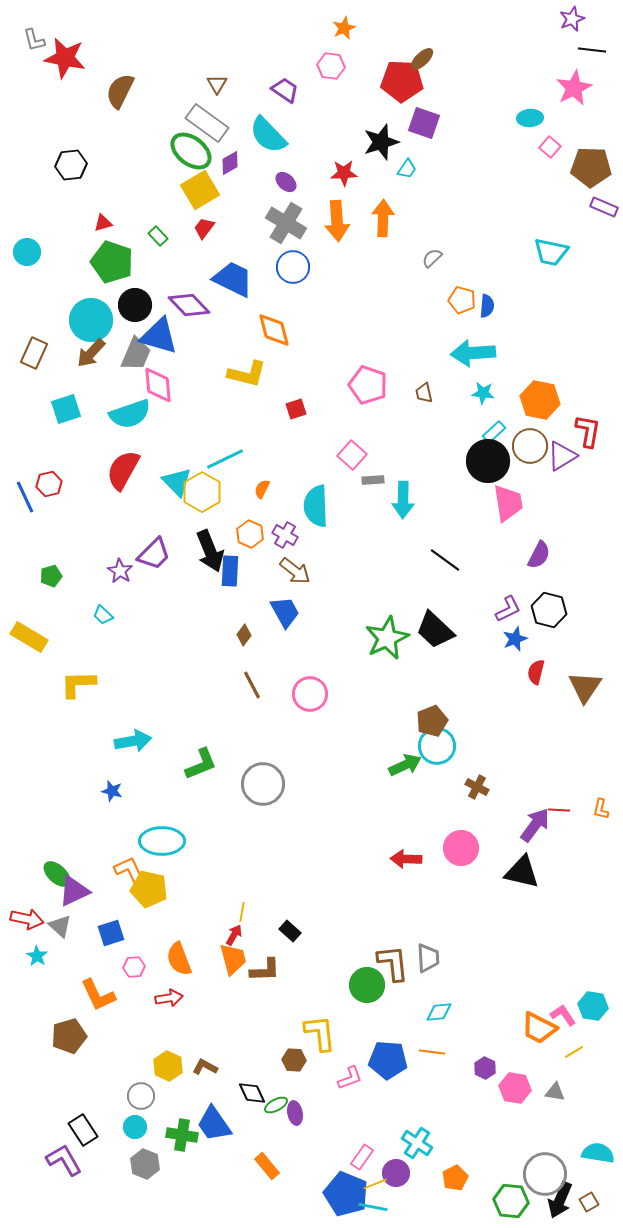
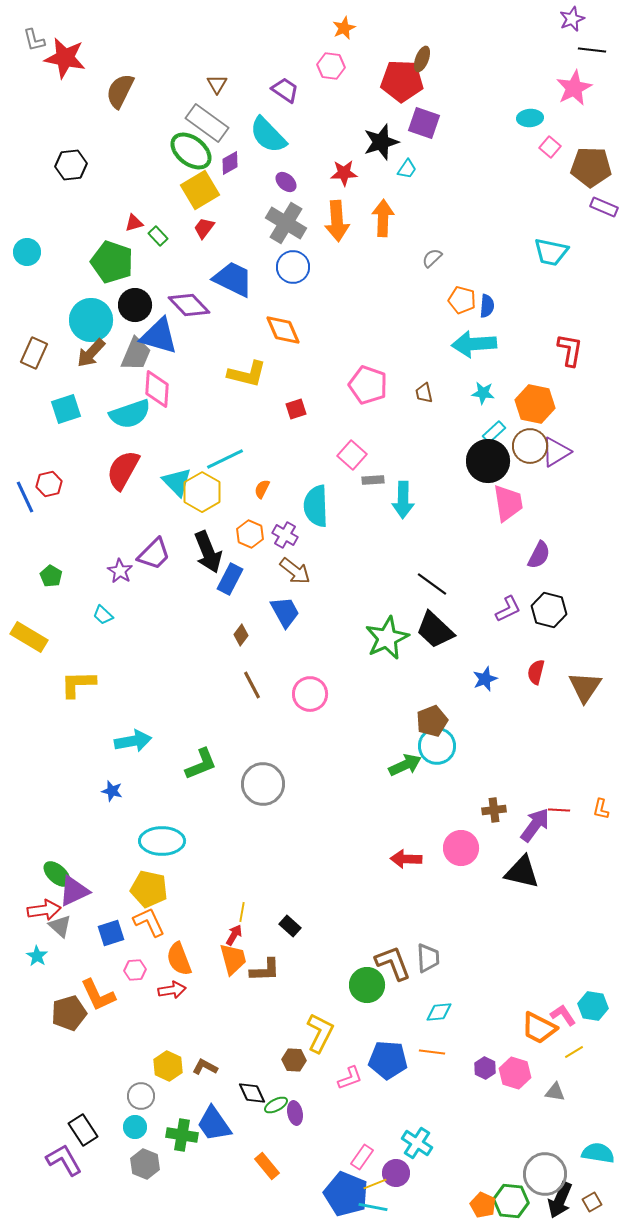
brown ellipse at (422, 59): rotated 25 degrees counterclockwise
red triangle at (103, 223): moved 31 px right
orange diamond at (274, 330): moved 9 px right; rotated 9 degrees counterclockwise
cyan arrow at (473, 353): moved 1 px right, 9 px up
pink diamond at (158, 385): moved 1 px left, 4 px down; rotated 9 degrees clockwise
orange hexagon at (540, 400): moved 5 px left, 4 px down
red L-shape at (588, 431): moved 18 px left, 81 px up
purple triangle at (562, 456): moved 6 px left, 4 px up
black arrow at (210, 551): moved 2 px left, 1 px down
black line at (445, 560): moved 13 px left, 24 px down
blue rectangle at (230, 571): moved 8 px down; rotated 24 degrees clockwise
green pentagon at (51, 576): rotated 25 degrees counterclockwise
brown diamond at (244, 635): moved 3 px left
blue star at (515, 639): moved 30 px left, 40 px down
brown cross at (477, 787): moved 17 px right, 23 px down; rotated 35 degrees counterclockwise
orange L-shape at (130, 871): moved 19 px right, 51 px down
red arrow at (27, 919): moved 17 px right, 9 px up; rotated 20 degrees counterclockwise
black rectangle at (290, 931): moved 5 px up
brown L-shape at (393, 963): rotated 15 degrees counterclockwise
pink hexagon at (134, 967): moved 1 px right, 3 px down
red arrow at (169, 998): moved 3 px right, 8 px up
yellow L-shape at (320, 1033): rotated 33 degrees clockwise
brown pentagon at (69, 1036): moved 23 px up
pink hexagon at (515, 1088): moved 15 px up; rotated 8 degrees clockwise
orange pentagon at (455, 1178): moved 28 px right, 27 px down; rotated 20 degrees counterclockwise
brown square at (589, 1202): moved 3 px right
